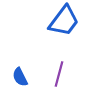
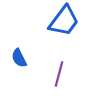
blue semicircle: moved 1 px left, 19 px up
